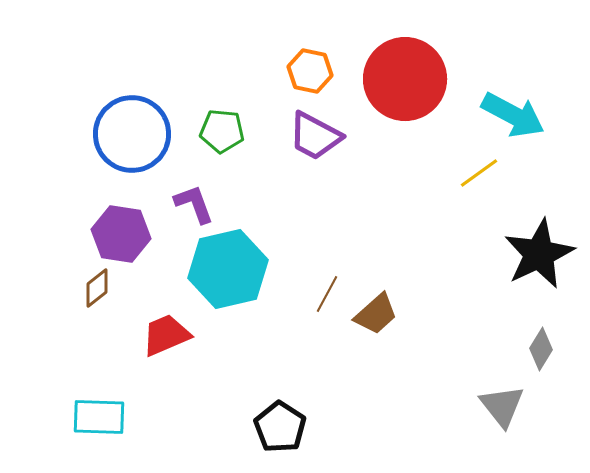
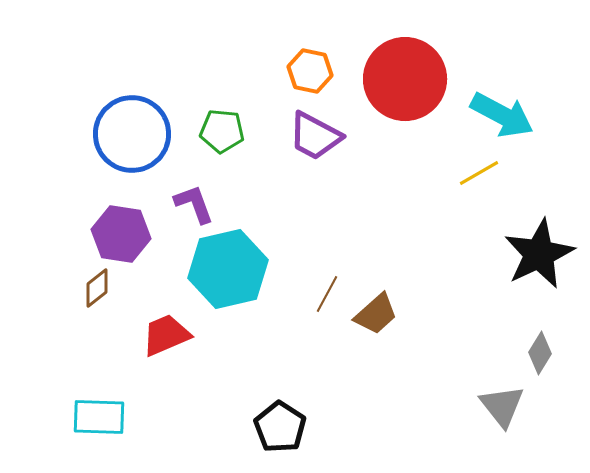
cyan arrow: moved 11 px left
yellow line: rotated 6 degrees clockwise
gray diamond: moved 1 px left, 4 px down
